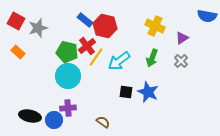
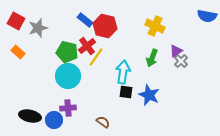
purple triangle: moved 6 px left, 13 px down
cyan arrow: moved 4 px right, 11 px down; rotated 135 degrees clockwise
blue star: moved 1 px right, 3 px down
